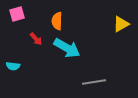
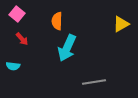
pink square: rotated 35 degrees counterclockwise
red arrow: moved 14 px left
cyan arrow: rotated 84 degrees clockwise
